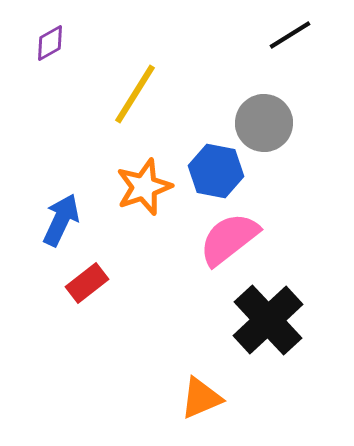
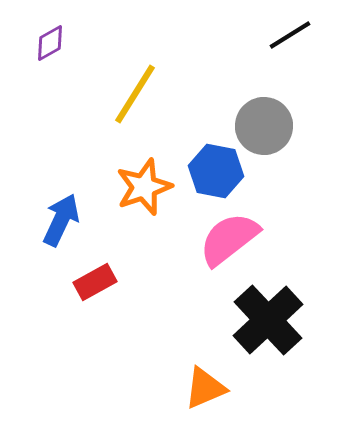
gray circle: moved 3 px down
red rectangle: moved 8 px right, 1 px up; rotated 9 degrees clockwise
orange triangle: moved 4 px right, 10 px up
